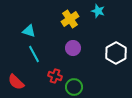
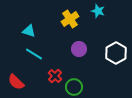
purple circle: moved 6 px right, 1 px down
cyan line: rotated 30 degrees counterclockwise
red cross: rotated 24 degrees clockwise
